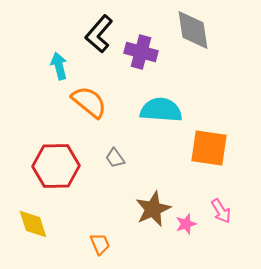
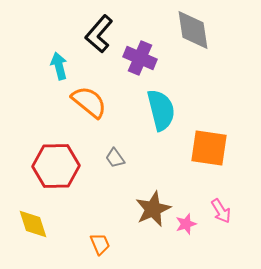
purple cross: moved 1 px left, 6 px down; rotated 8 degrees clockwise
cyan semicircle: rotated 72 degrees clockwise
